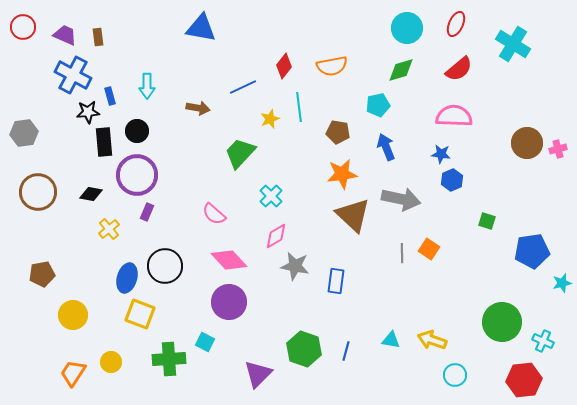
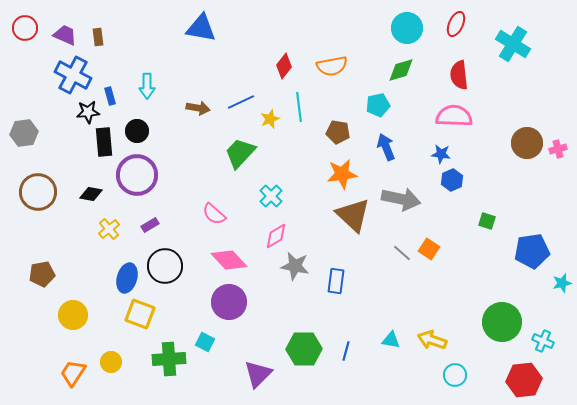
red circle at (23, 27): moved 2 px right, 1 px down
red semicircle at (459, 69): moved 6 px down; rotated 124 degrees clockwise
blue line at (243, 87): moved 2 px left, 15 px down
purple rectangle at (147, 212): moved 3 px right, 13 px down; rotated 36 degrees clockwise
gray line at (402, 253): rotated 48 degrees counterclockwise
green hexagon at (304, 349): rotated 20 degrees counterclockwise
